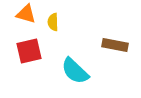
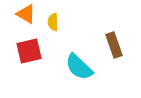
orange triangle: rotated 15 degrees clockwise
brown rectangle: moved 1 px left; rotated 60 degrees clockwise
cyan semicircle: moved 4 px right, 4 px up
